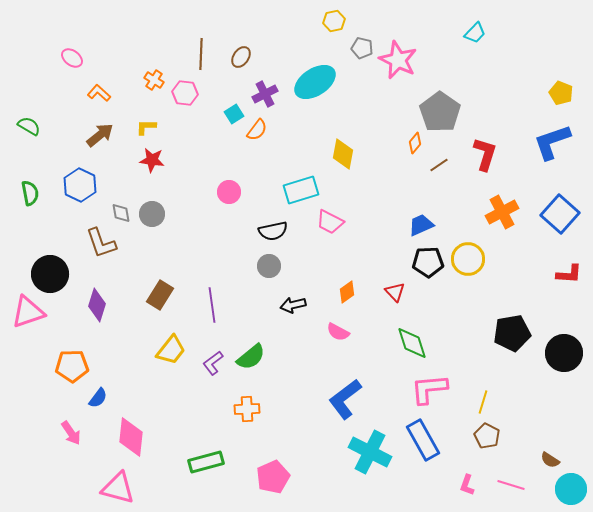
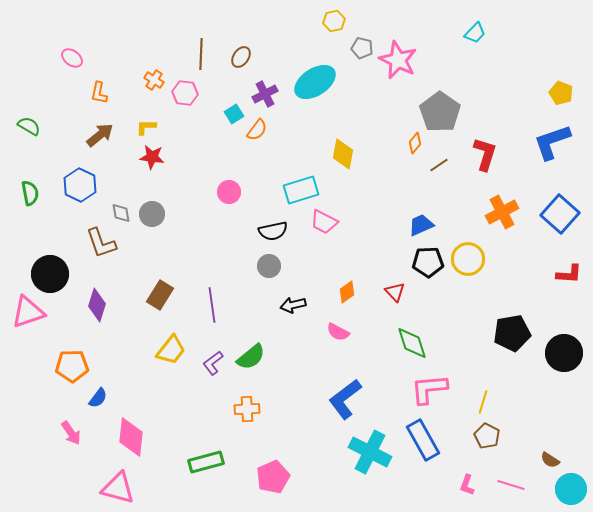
orange L-shape at (99, 93): rotated 120 degrees counterclockwise
red star at (152, 160): moved 3 px up
pink trapezoid at (330, 222): moved 6 px left
